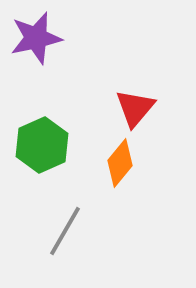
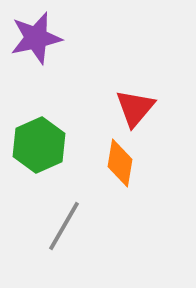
green hexagon: moved 3 px left
orange diamond: rotated 30 degrees counterclockwise
gray line: moved 1 px left, 5 px up
